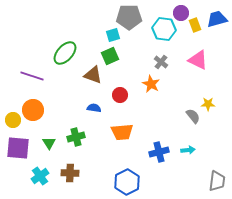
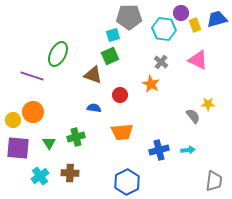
green ellipse: moved 7 px left, 1 px down; rotated 15 degrees counterclockwise
orange circle: moved 2 px down
blue cross: moved 2 px up
gray trapezoid: moved 3 px left
